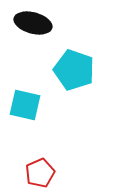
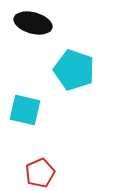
cyan square: moved 5 px down
